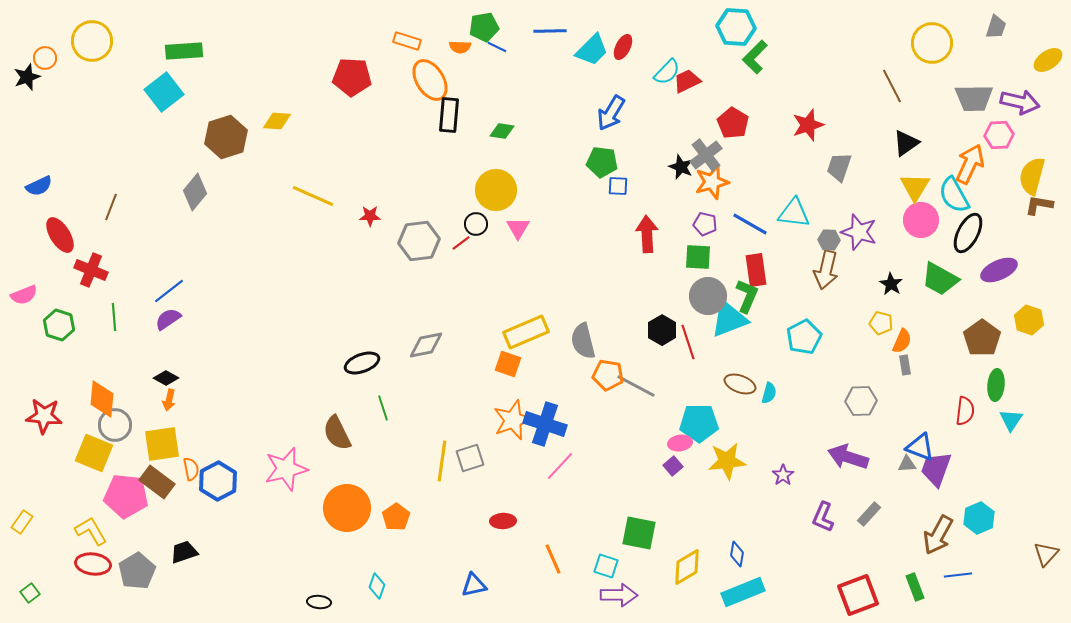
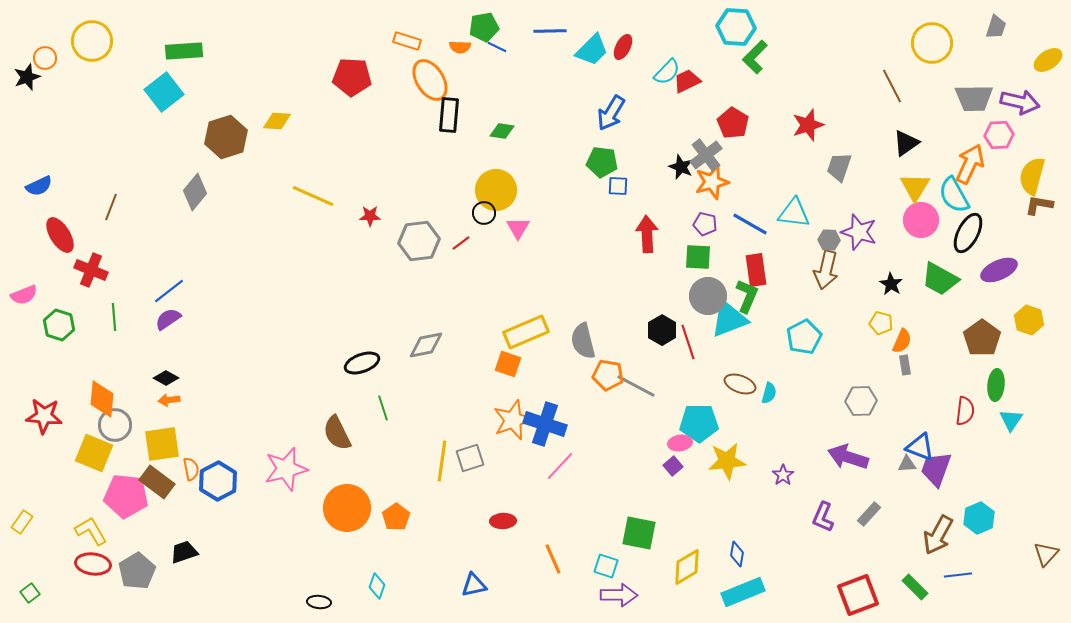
black circle at (476, 224): moved 8 px right, 11 px up
orange arrow at (169, 400): rotated 70 degrees clockwise
green rectangle at (915, 587): rotated 24 degrees counterclockwise
